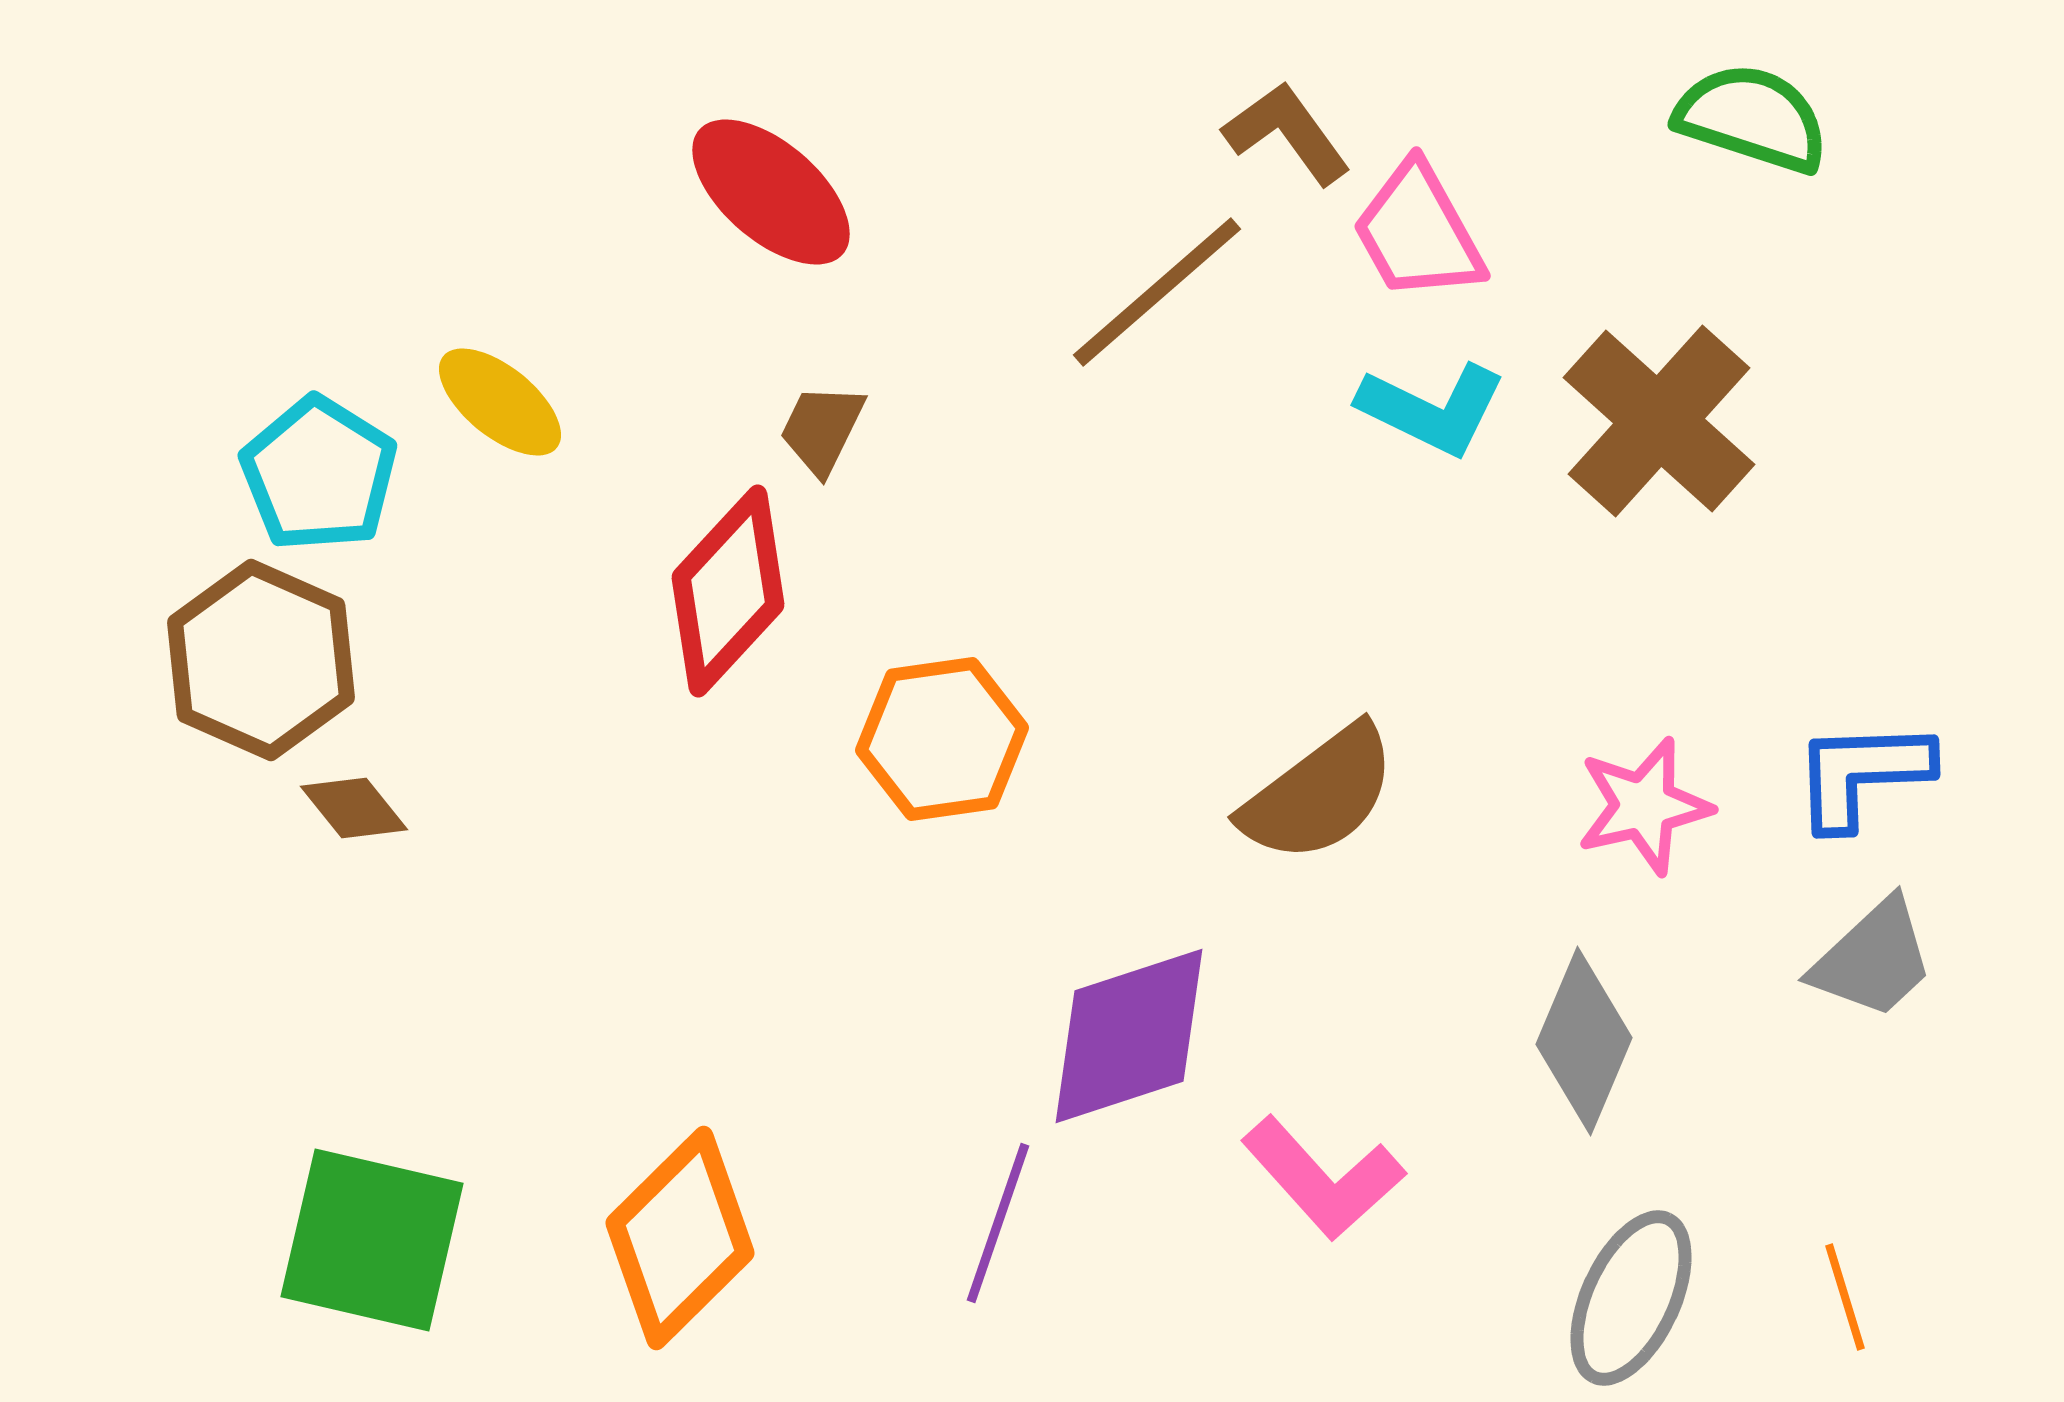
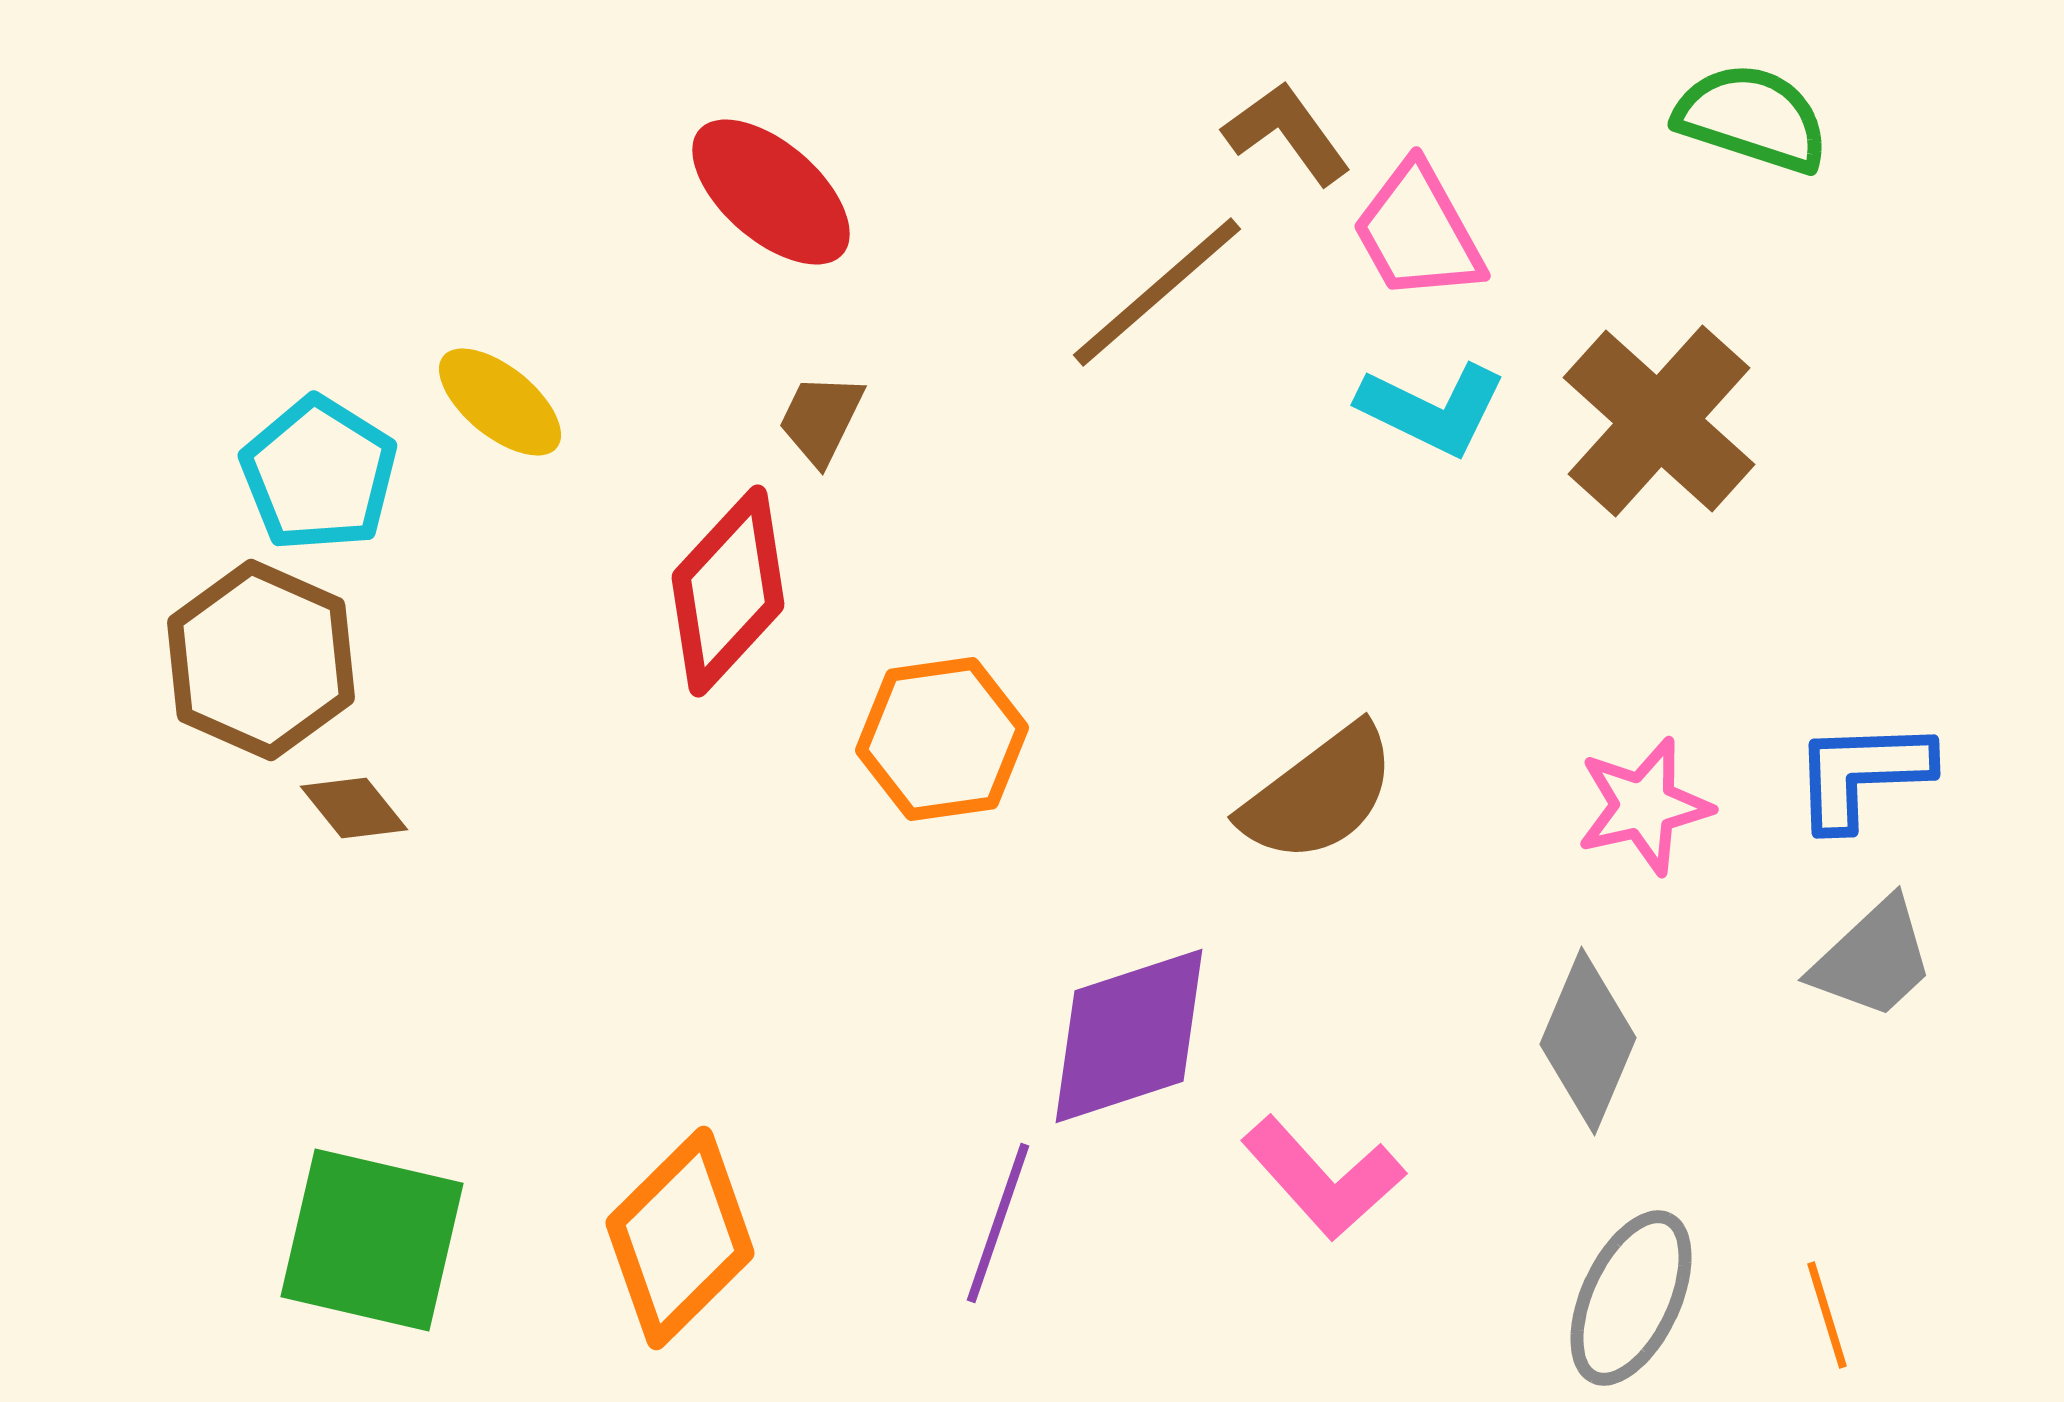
brown trapezoid: moved 1 px left, 10 px up
gray diamond: moved 4 px right
orange line: moved 18 px left, 18 px down
